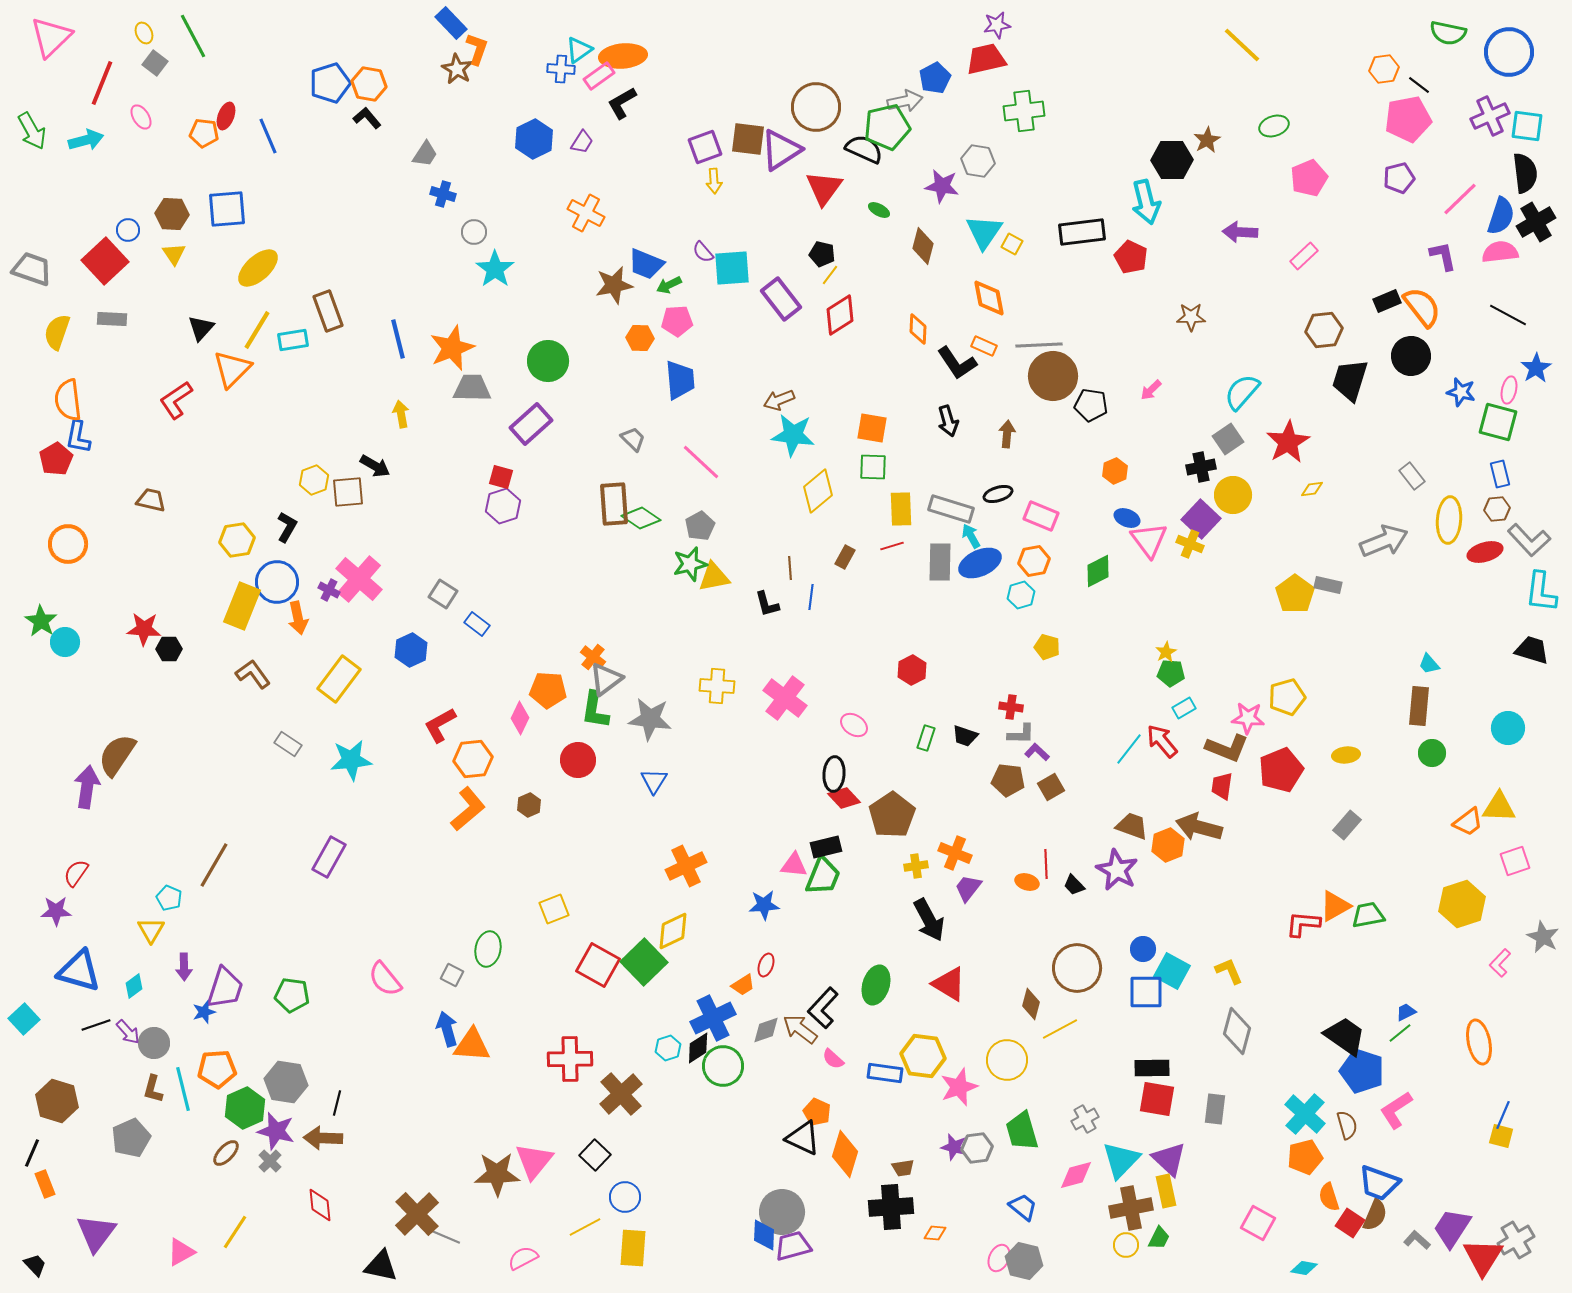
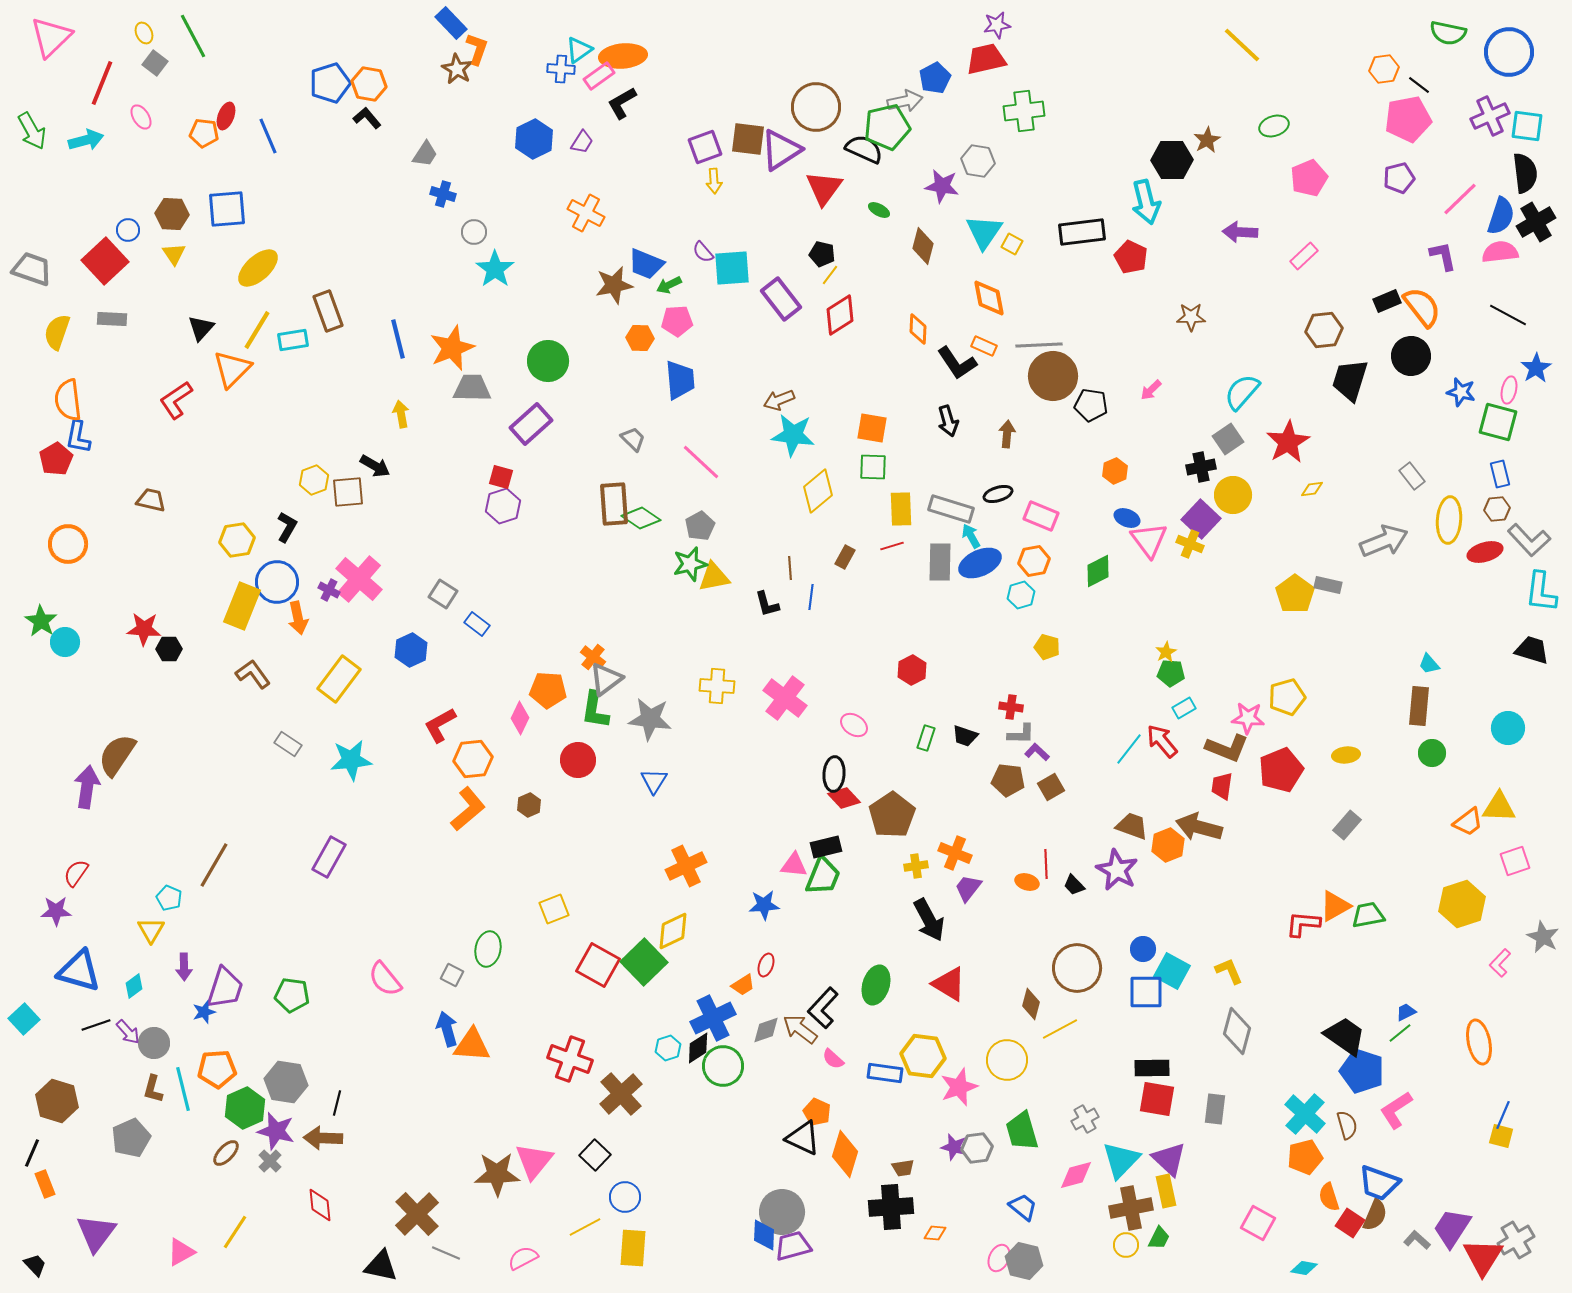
red cross at (570, 1059): rotated 21 degrees clockwise
gray line at (446, 1237): moved 16 px down
